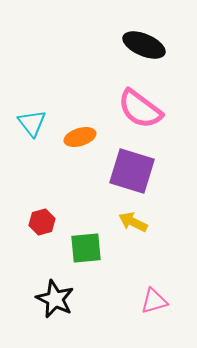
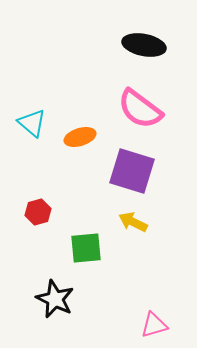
black ellipse: rotated 12 degrees counterclockwise
cyan triangle: rotated 12 degrees counterclockwise
red hexagon: moved 4 px left, 10 px up
pink triangle: moved 24 px down
